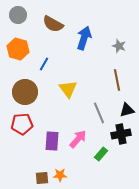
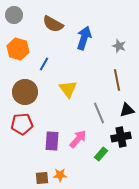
gray circle: moved 4 px left
black cross: moved 3 px down
